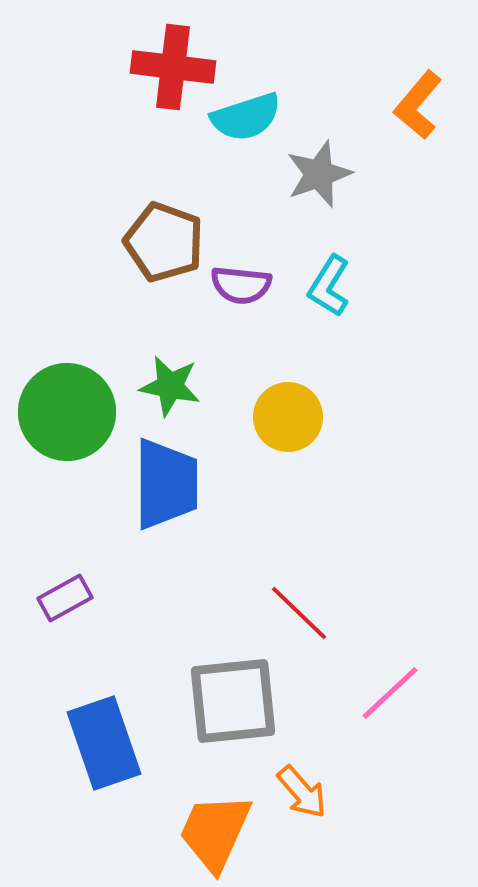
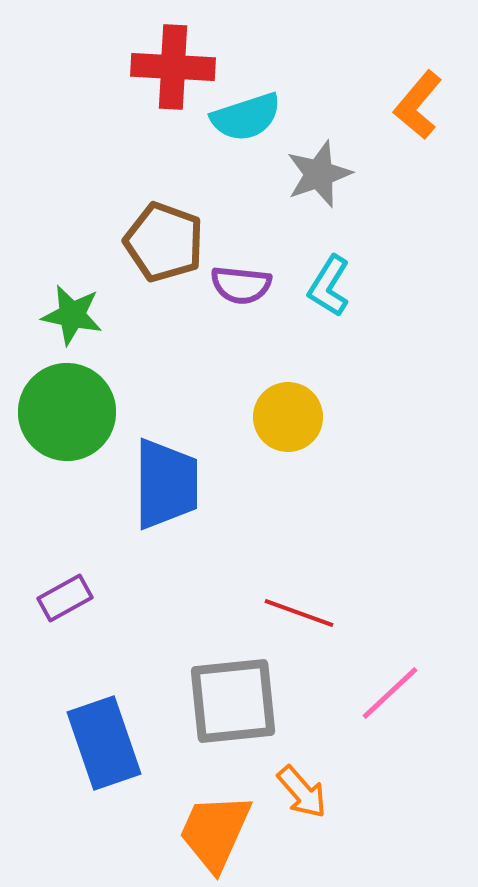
red cross: rotated 4 degrees counterclockwise
green star: moved 98 px left, 71 px up
red line: rotated 24 degrees counterclockwise
